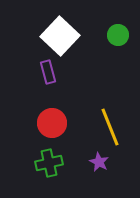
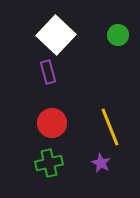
white square: moved 4 px left, 1 px up
purple star: moved 2 px right, 1 px down
